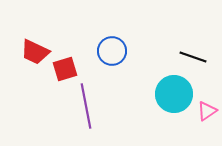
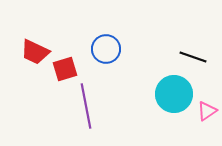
blue circle: moved 6 px left, 2 px up
